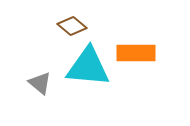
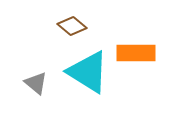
cyan triangle: moved 5 px down; rotated 27 degrees clockwise
gray triangle: moved 4 px left
